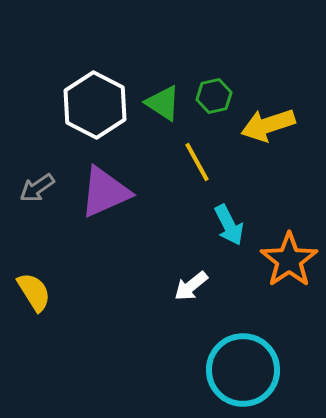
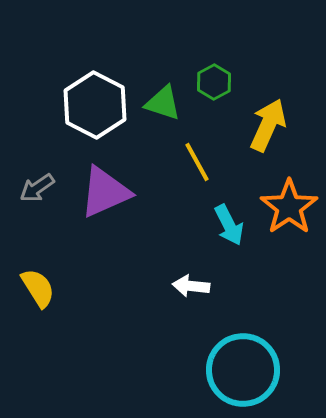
green hexagon: moved 14 px up; rotated 16 degrees counterclockwise
green triangle: rotated 15 degrees counterclockwise
yellow arrow: rotated 132 degrees clockwise
orange star: moved 53 px up
white arrow: rotated 45 degrees clockwise
yellow semicircle: moved 4 px right, 4 px up
